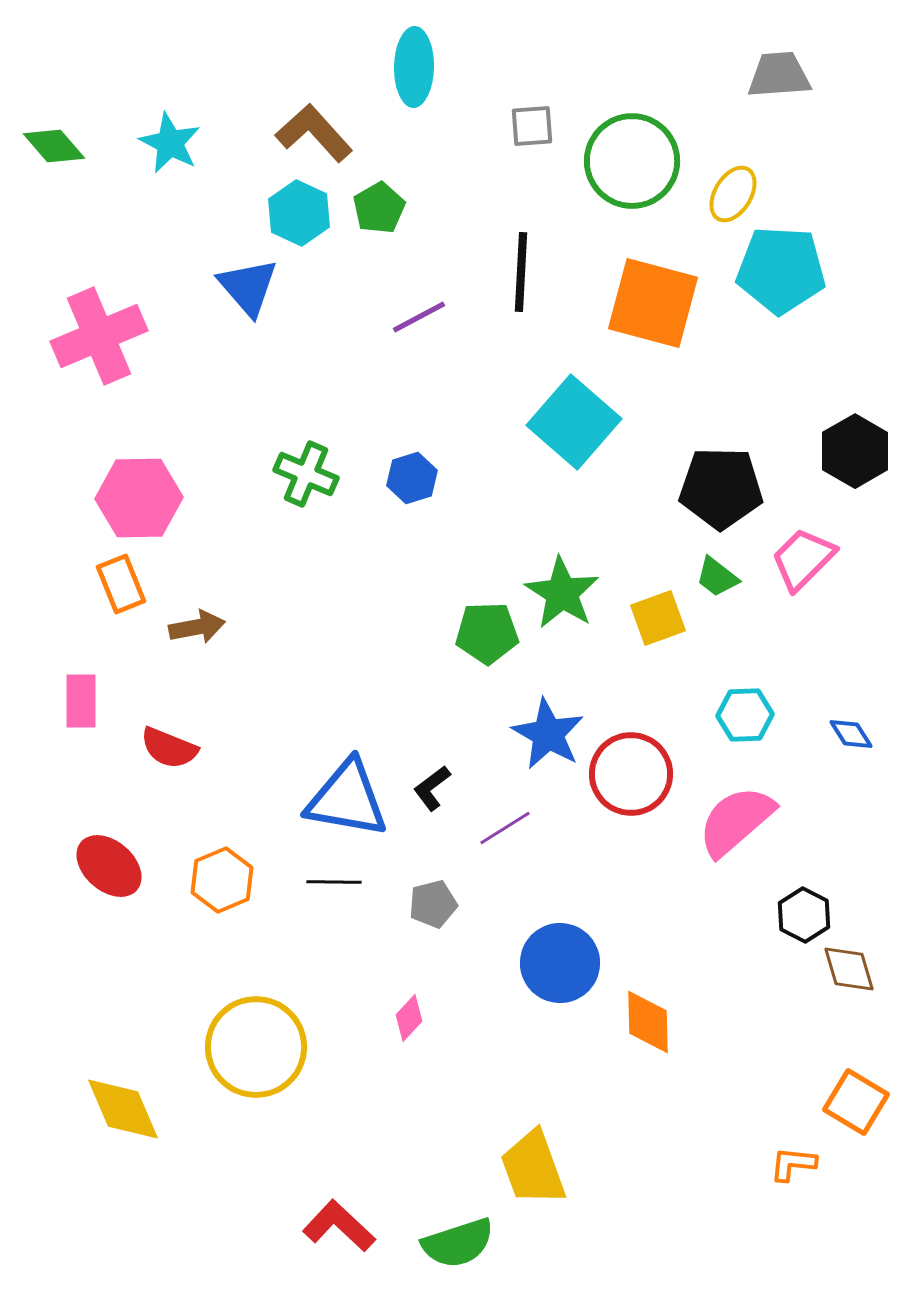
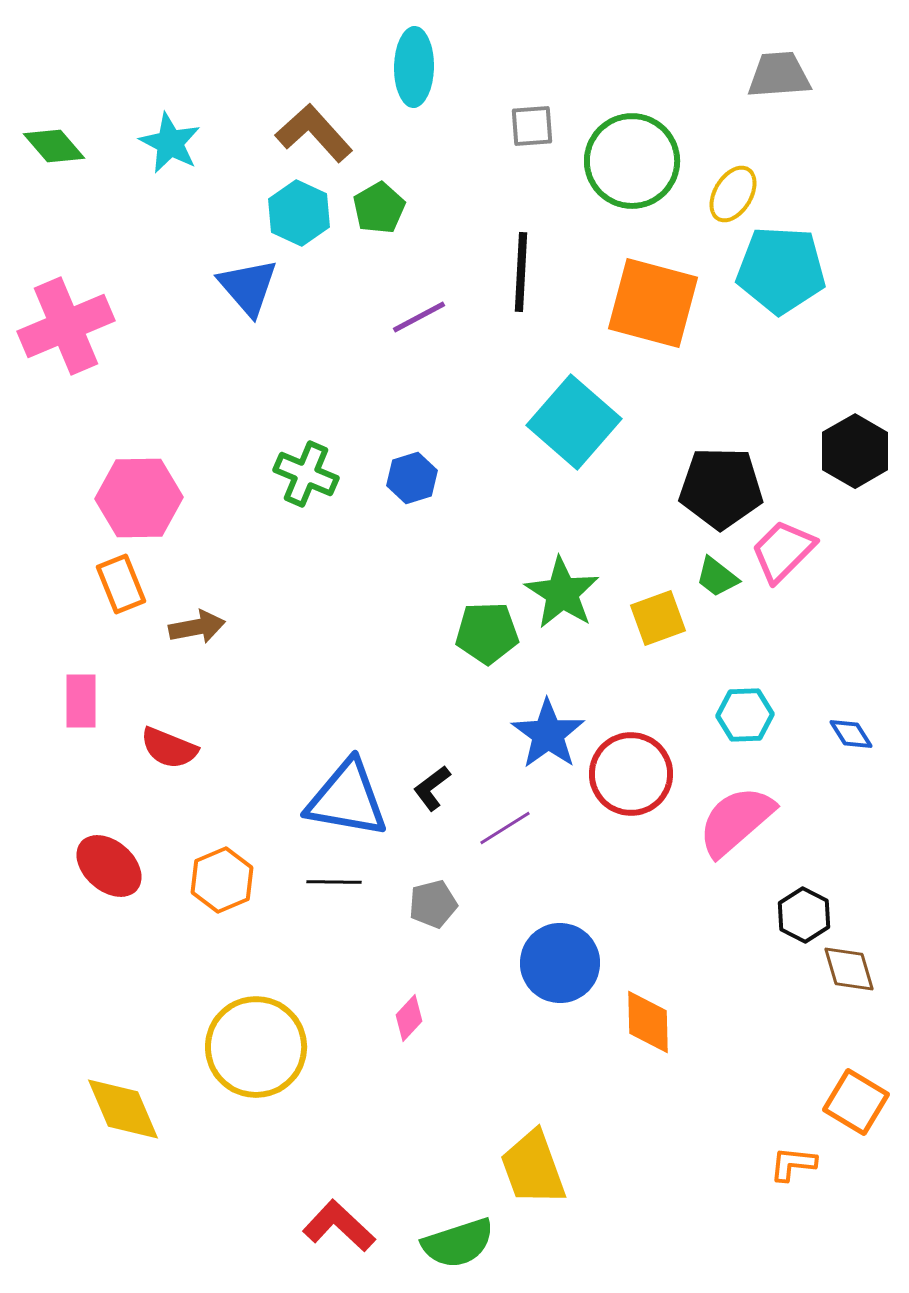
pink cross at (99, 336): moved 33 px left, 10 px up
pink trapezoid at (803, 559): moved 20 px left, 8 px up
blue star at (548, 734): rotated 6 degrees clockwise
